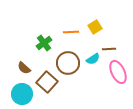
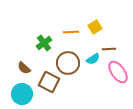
pink ellipse: rotated 10 degrees counterclockwise
brown square: moved 2 px right; rotated 15 degrees counterclockwise
